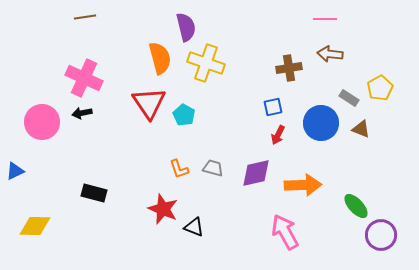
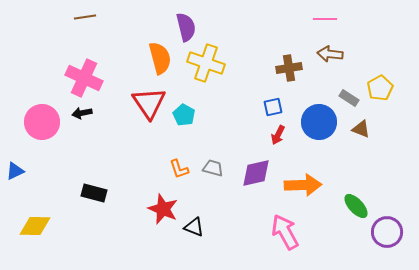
blue circle: moved 2 px left, 1 px up
purple circle: moved 6 px right, 3 px up
